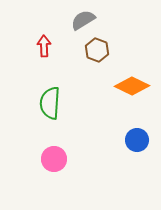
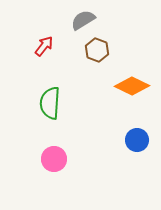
red arrow: rotated 40 degrees clockwise
